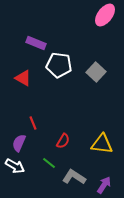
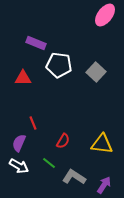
red triangle: rotated 30 degrees counterclockwise
white arrow: moved 4 px right
